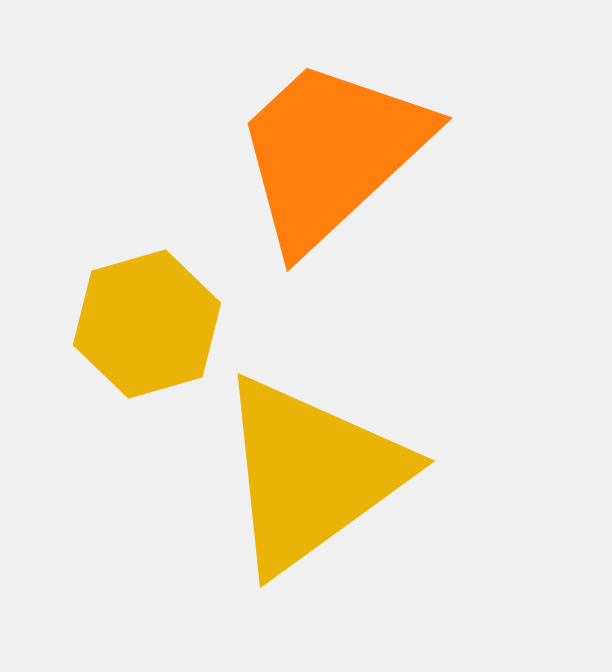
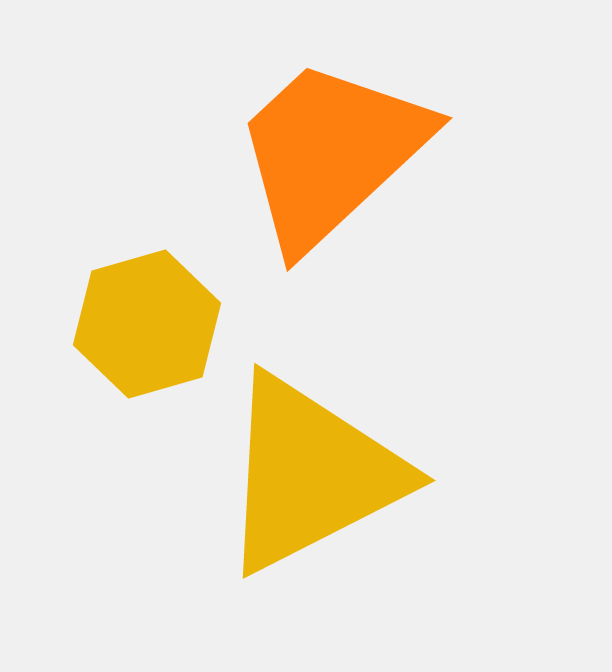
yellow triangle: rotated 9 degrees clockwise
